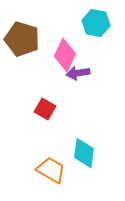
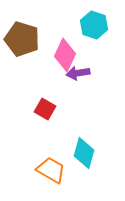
cyan hexagon: moved 2 px left, 2 px down; rotated 8 degrees clockwise
cyan diamond: rotated 8 degrees clockwise
